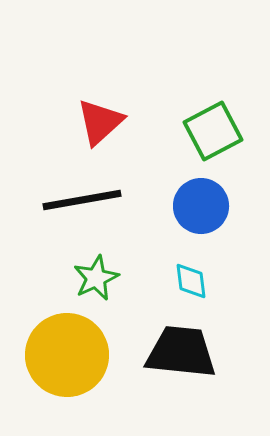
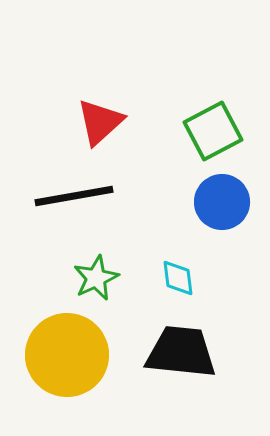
black line: moved 8 px left, 4 px up
blue circle: moved 21 px right, 4 px up
cyan diamond: moved 13 px left, 3 px up
